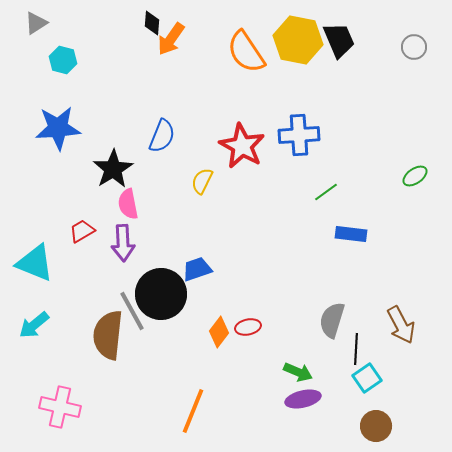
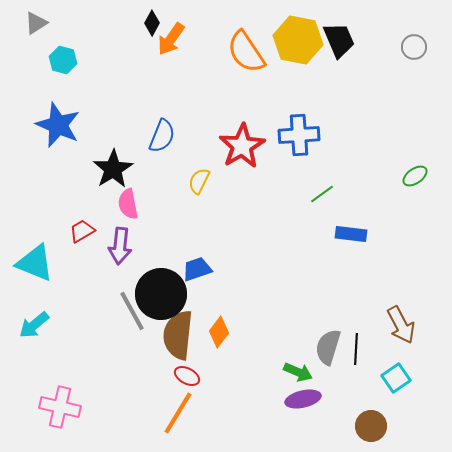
black diamond: rotated 25 degrees clockwise
blue star: moved 3 px up; rotated 27 degrees clockwise
red star: rotated 12 degrees clockwise
yellow semicircle: moved 3 px left
green line: moved 4 px left, 2 px down
purple arrow: moved 3 px left, 3 px down; rotated 9 degrees clockwise
gray semicircle: moved 4 px left, 27 px down
red ellipse: moved 61 px left, 49 px down; rotated 40 degrees clockwise
brown semicircle: moved 70 px right
cyan square: moved 29 px right
orange line: moved 15 px left, 2 px down; rotated 9 degrees clockwise
brown circle: moved 5 px left
